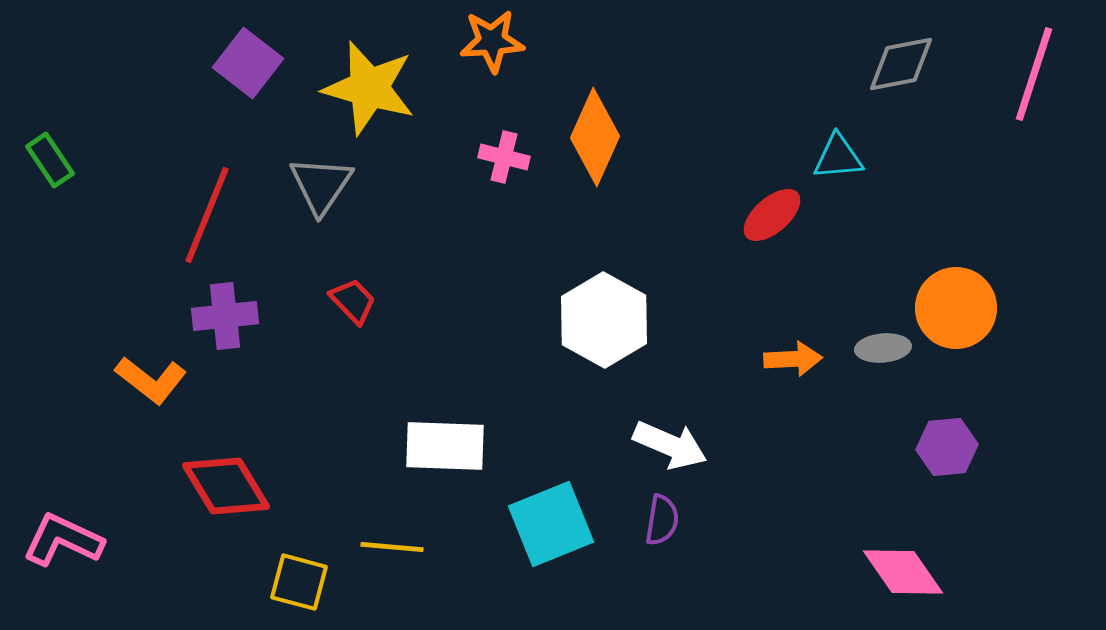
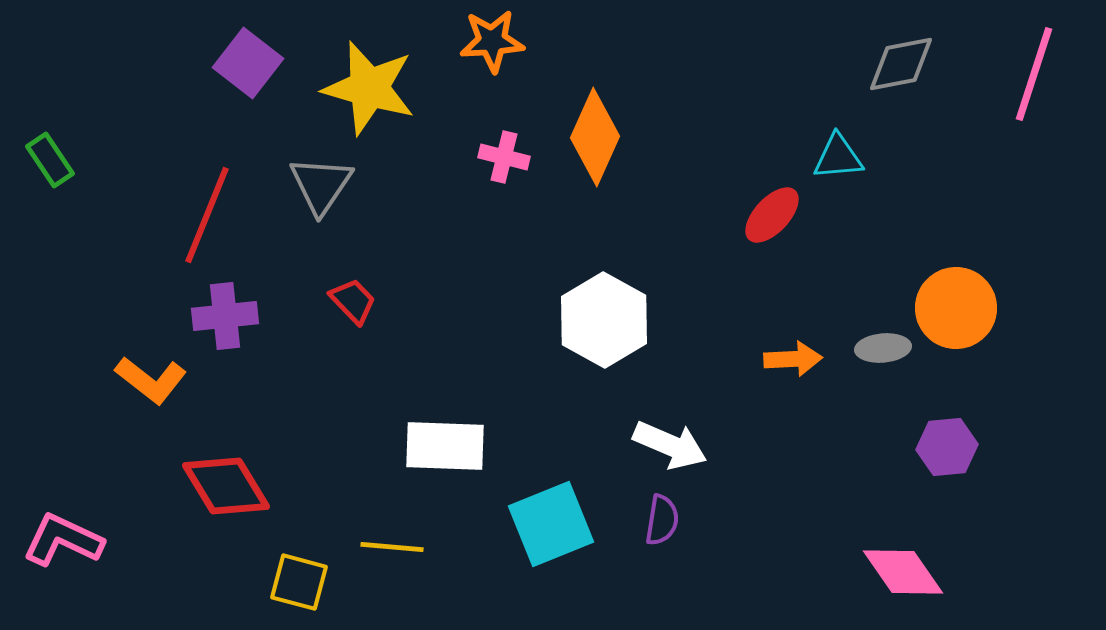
red ellipse: rotated 6 degrees counterclockwise
